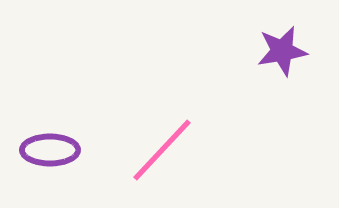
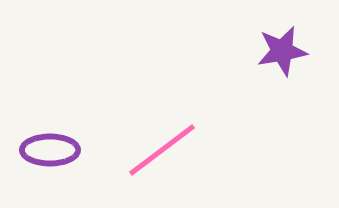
pink line: rotated 10 degrees clockwise
